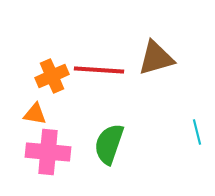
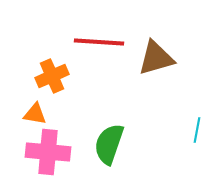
red line: moved 28 px up
cyan line: moved 2 px up; rotated 25 degrees clockwise
